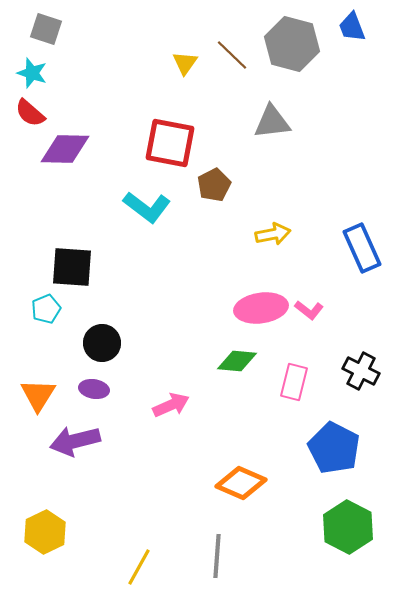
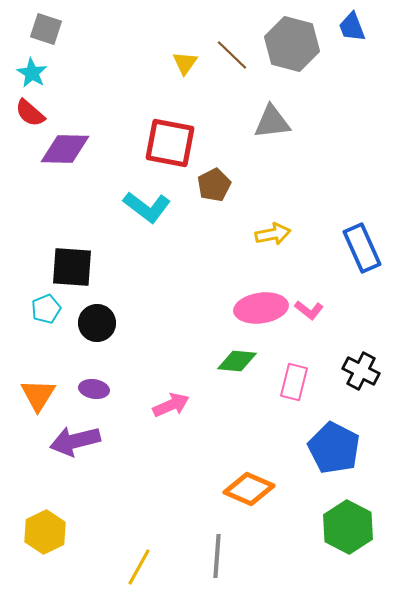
cyan star: rotated 12 degrees clockwise
black circle: moved 5 px left, 20 px up
orange diamond: moved 8 px right, 6 px down
